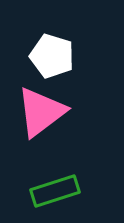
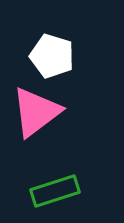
pink triangle: moved 5 px left
